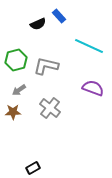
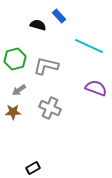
black semicircle: moved 1 px down; rotated 140 degrees counterclockwise
green hexagon: moved 1 px left, 1 px up
purple semicircle: moved 3 px right
gray cross: rotated 15 degrees counterclockwise
